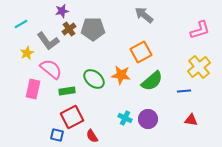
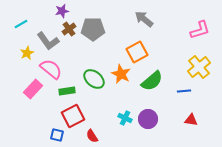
gray arrow: moved 4 px down
orange square: moved 4 px left
orange star: moved 1 px up; rotated 18 degrees clockwise
pink rectangle: rotated 30 degrees clockwise
red square: moved 1 px right, 1 px up
